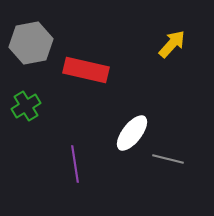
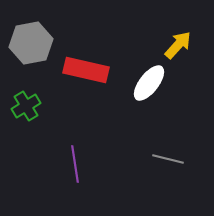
yellow arrow: moved 6 px right, 1 px down
white ellipse: moved 17 px right, 50 px up
